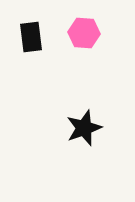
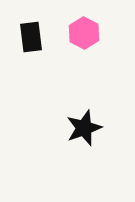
pink hexagon: rotated 24 degrees clockwise
